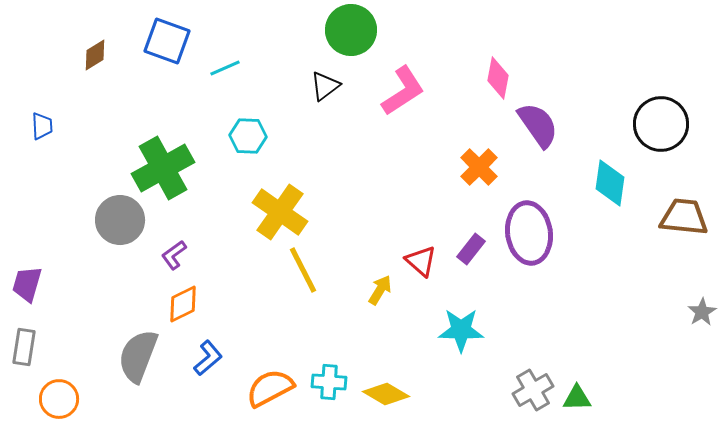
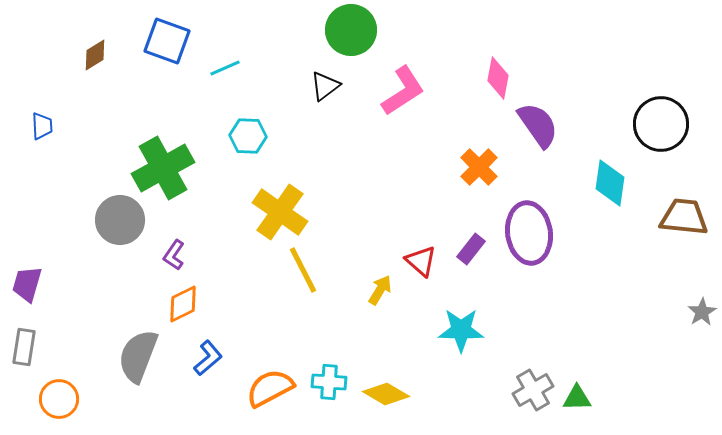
purple L-shape: rotated 20 degrees counterclockwise
